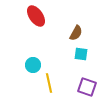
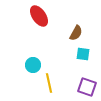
red ellipse: moved 3 px right
cyan square: moved 2 px right
